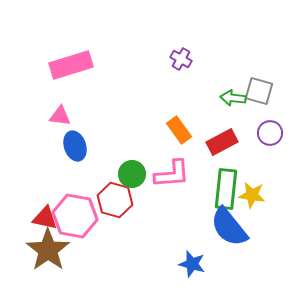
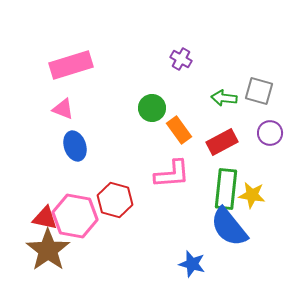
green arrow: moved 9 px left
pink triangle: moved 3 px right, 7 px up; rotated 15 degrees clockwise
green circle: moved 20 px right, 66 px up
